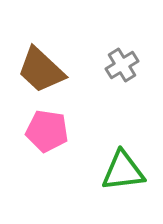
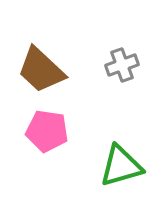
gray cross: rotated 12 degrees clockwise
green triangle: moved 2 px left, 5 px up; rotated 9 degrees counterclockwise
